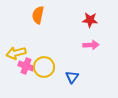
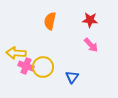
orange semicircle: moved 12 px right, 6 px down
pink arrow: rotated 49 degrees clockwise
yellow arrow: rotated 18 degrees clockwise
yellow circle: moved 1 px left
